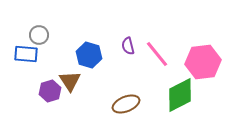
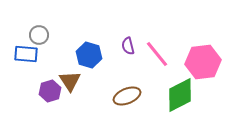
brown ellipse: moved 1 px right, 8 px up
